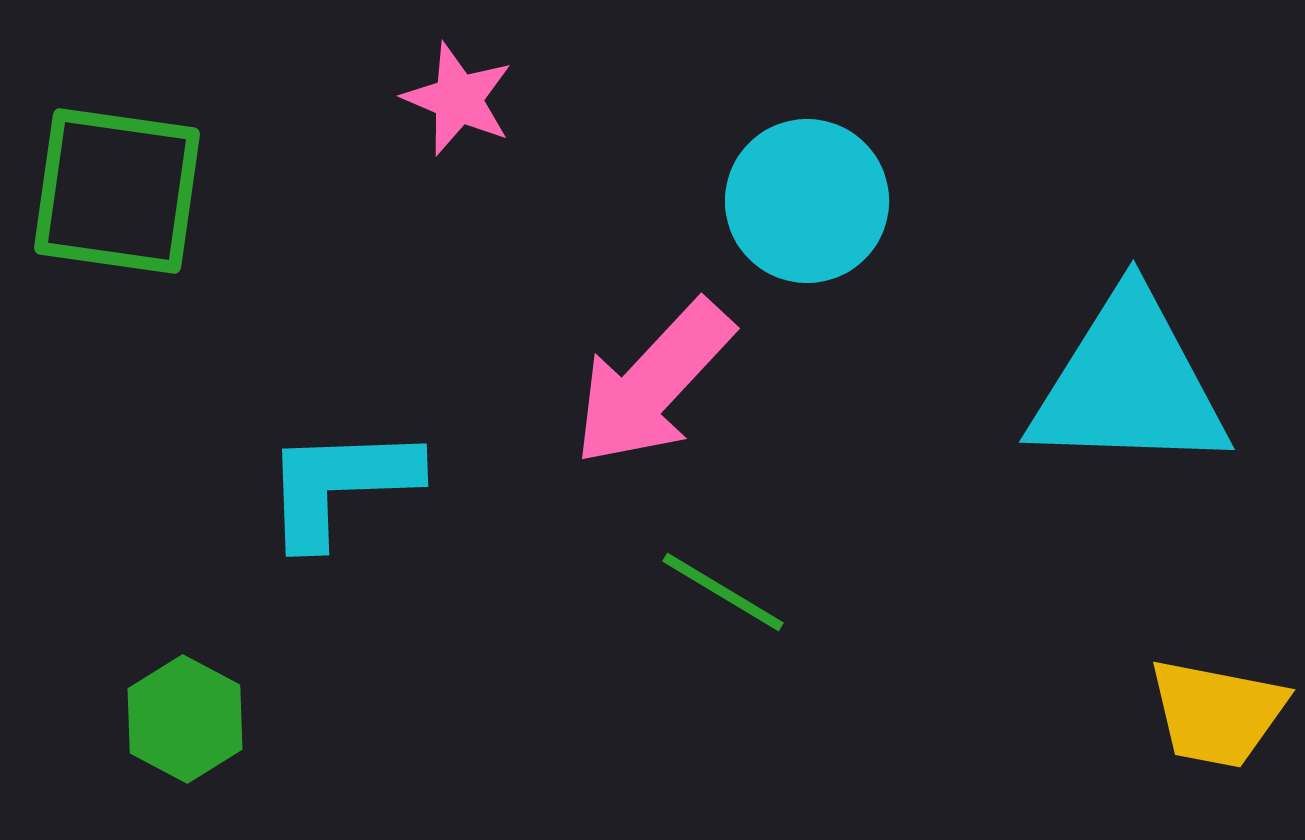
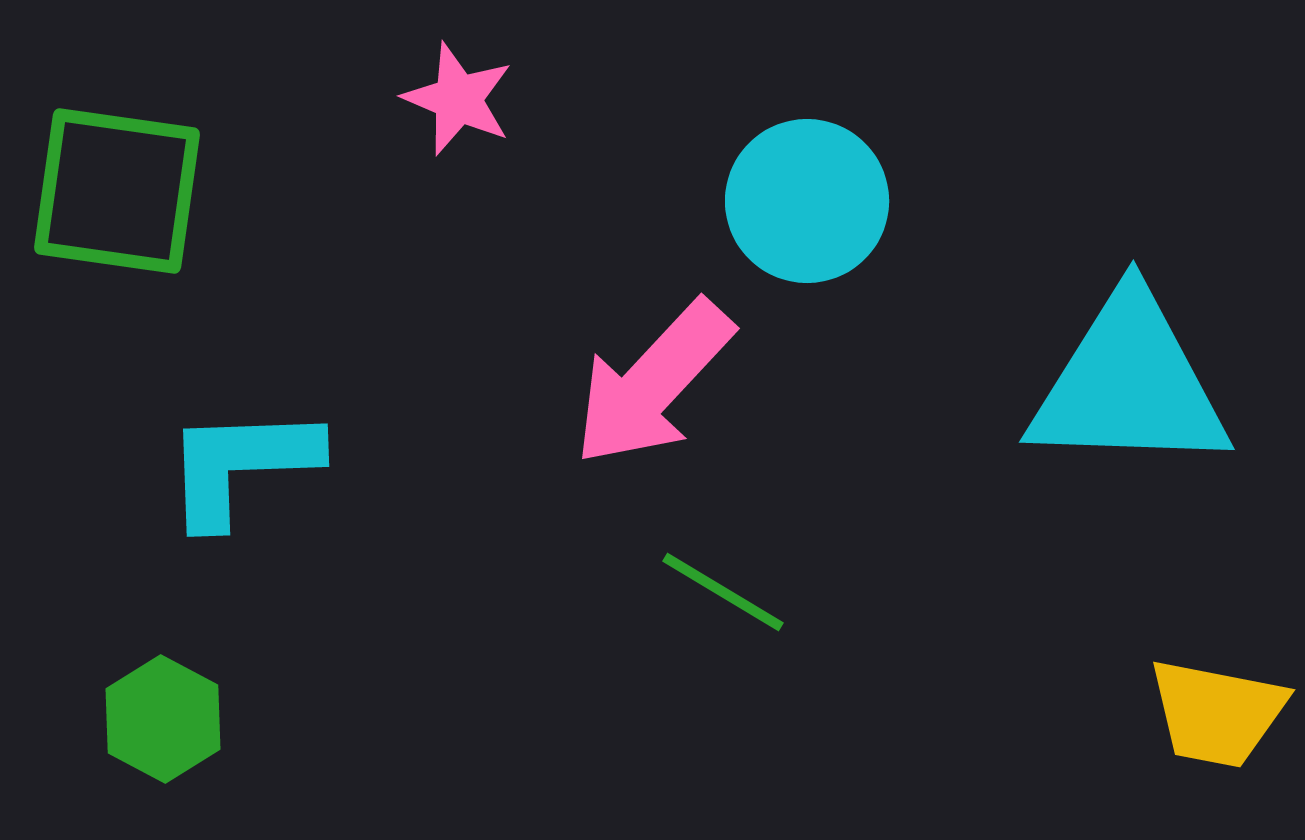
cyan L-shape: moved 99 px left, 20 px up
green hexagon: moved 22 px left
